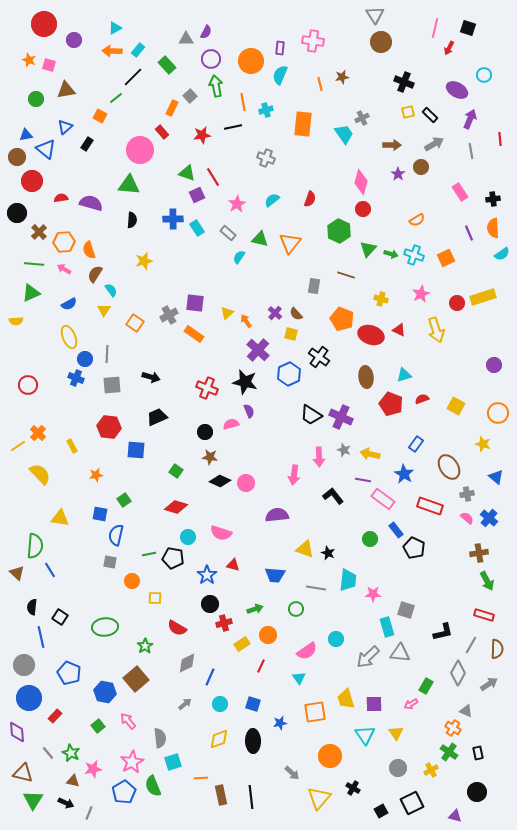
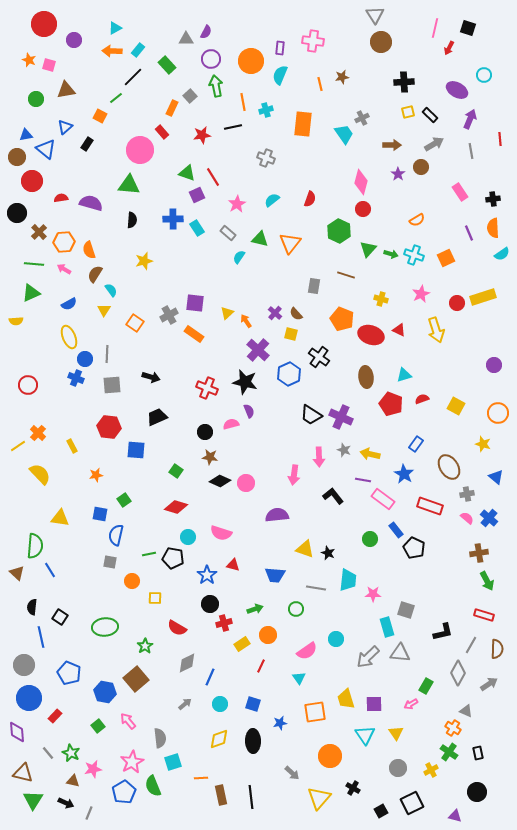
black cross at (404, 82): rotated 24 degrees counterclockwise
